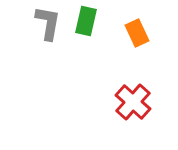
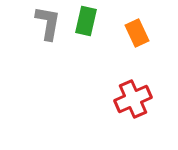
red cross: moved 3 px up; rotated 24 degrees clockwise
